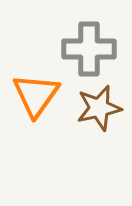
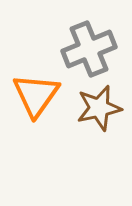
gray cross: rotated 22 degrees counterclockwise
